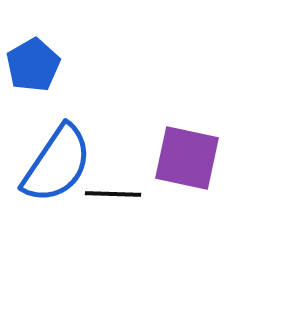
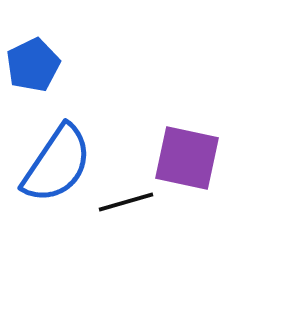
blue pentagon: rotated 4 degrees clockwise
black line: moved 13 px right, 8 px down; rotated 18 degrees counterclockwise
